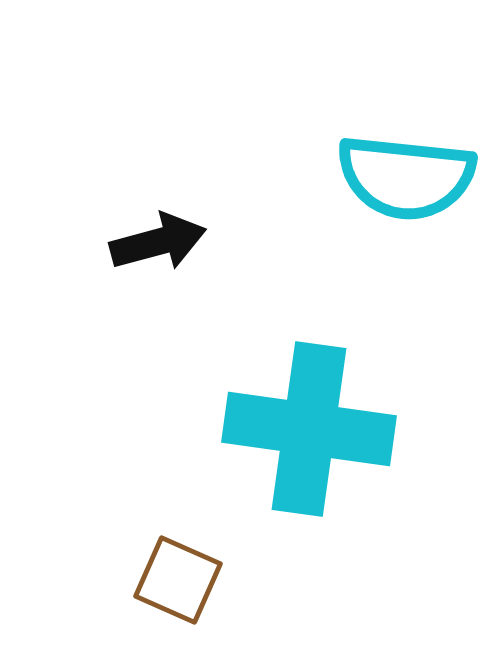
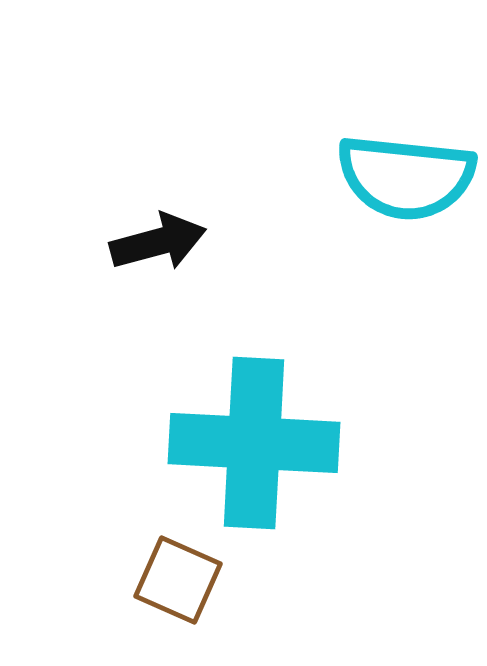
cyan cross: moved 55 px left, 14 px down; rotated 5 degrees counterclockwise
